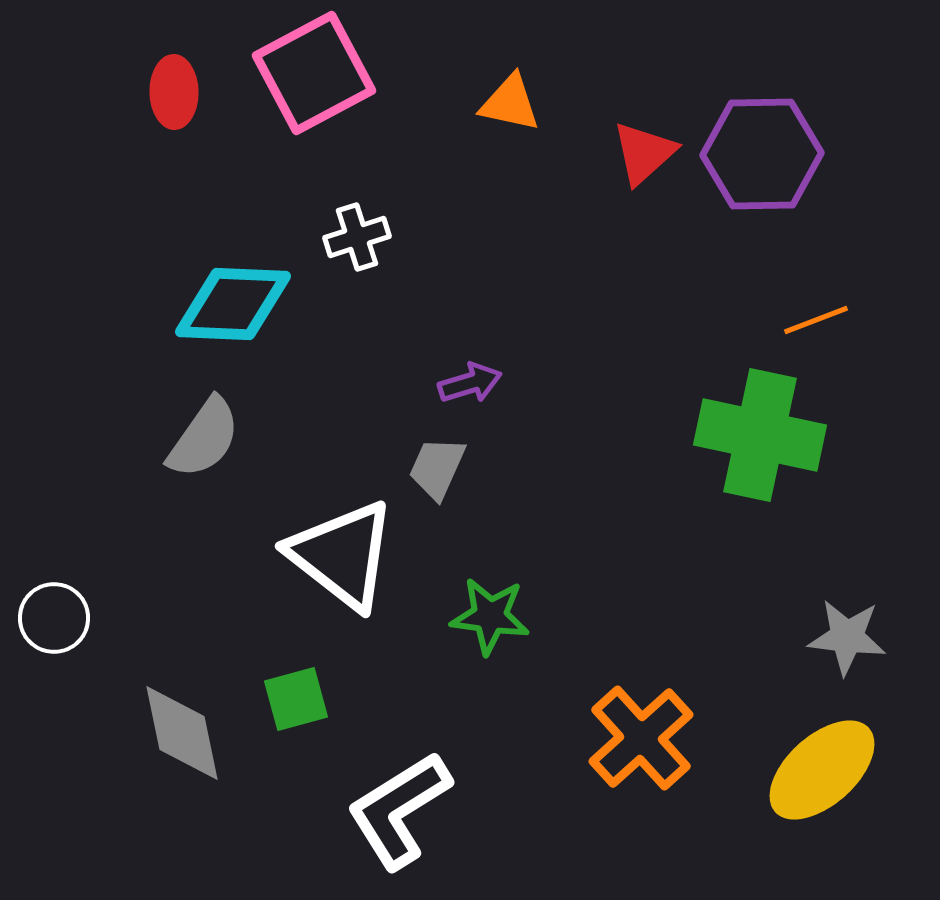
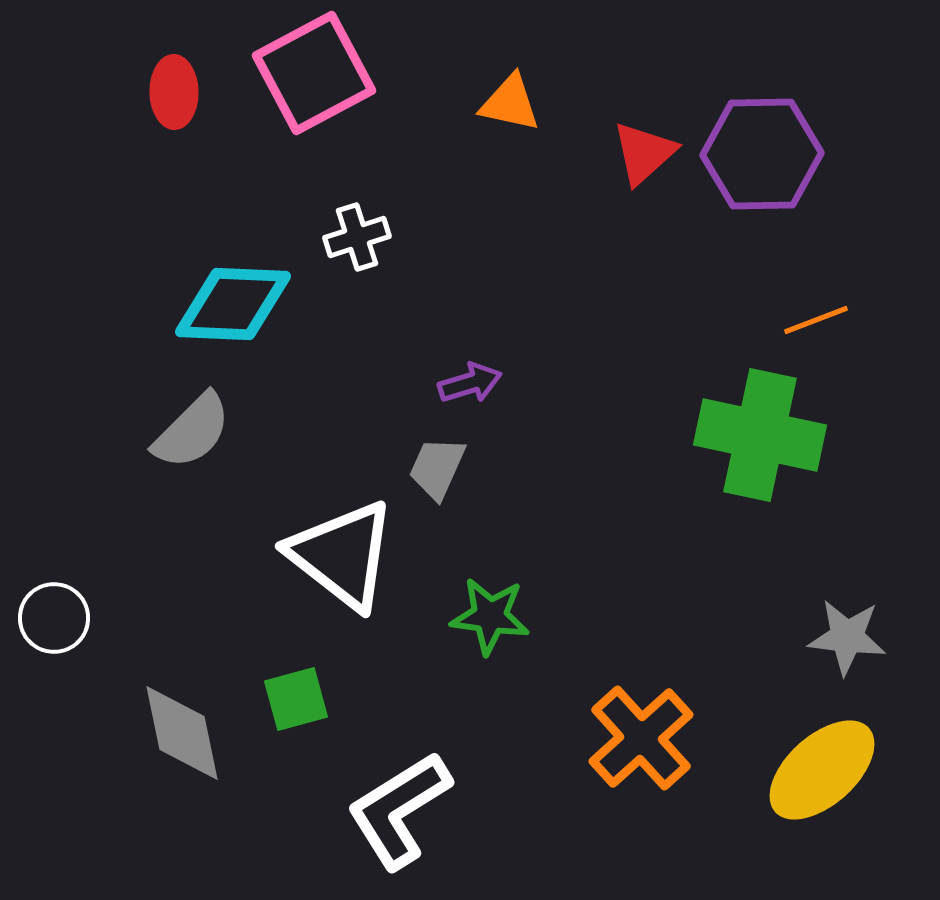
gray semicircle: moved 12 px left, 7 px up; rotated 10 degrees clockwise
